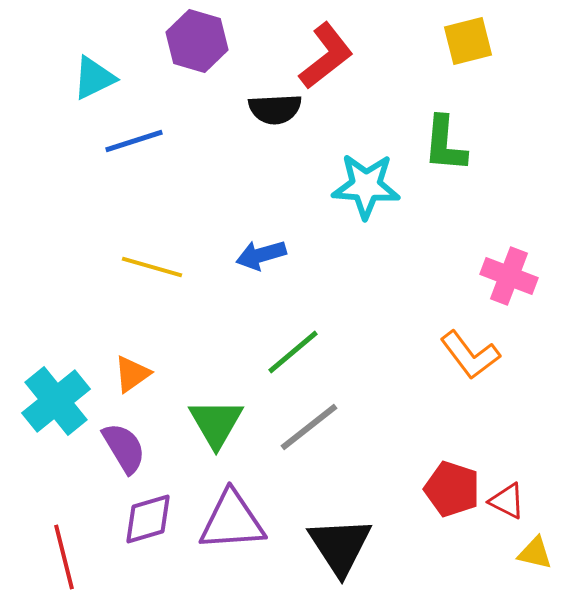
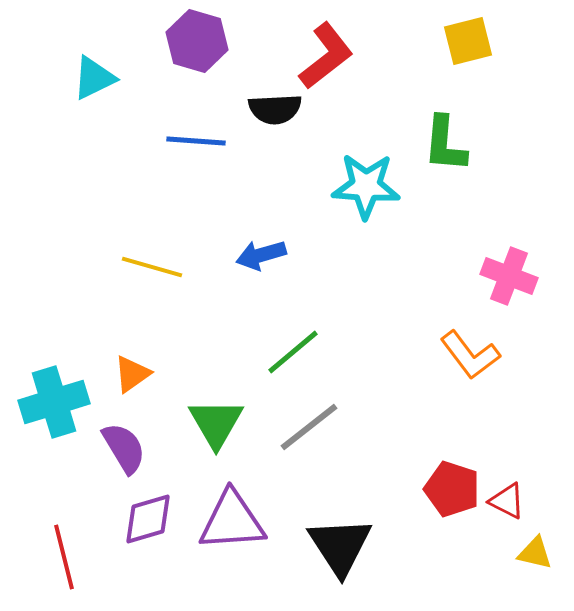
blue line: moved 62 px right; rotated 22 degrees clockwise
cyan cross: moved 2 px left, 1 px down; rotated 22 degrees clockwise
